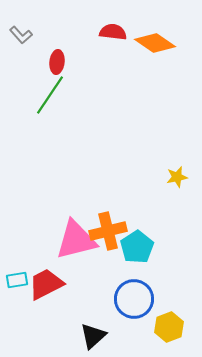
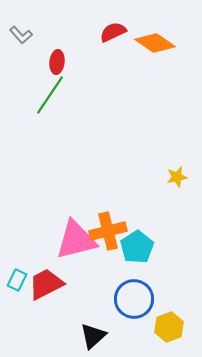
red semicircle: rotated 32 degrees counterclockwise
cyan rectangle: rotated 55 degrees counterclockwise
